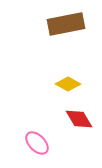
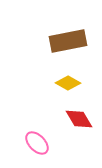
brown rectangle: moved 2 px right, 17 px down
yellow diamond: moved 1 px up
